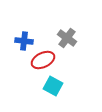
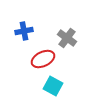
blue cross: moved 10 px up; rotated 18 degrees counterclockwise
red ellipse: moved 1 px up
